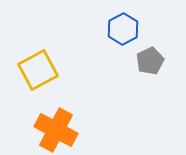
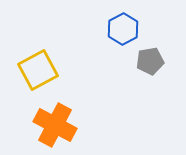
gray pentagon: rotated 16 degrees clockwise
orange cross: moved 1 px left, 5 px up
